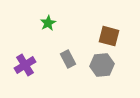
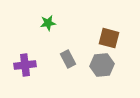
green star: rotated 21 degrees clockwise
brown square: moved 2 px down
purple cross: rotated 25 degrees clockwise
